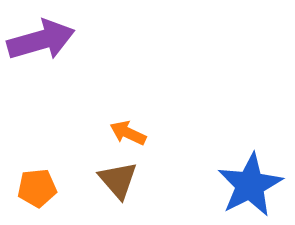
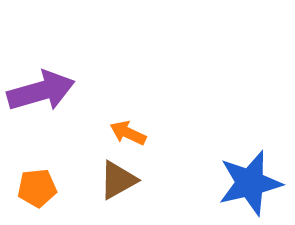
purple arrow: moved 51 px down
brown triangle: rotated 42 degrees clockwise
blue star: moved 2 px up; rotated 14 degrees clockwise
